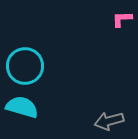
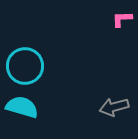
gray arrow: moved 5 px right, 14 px up
